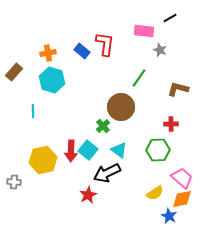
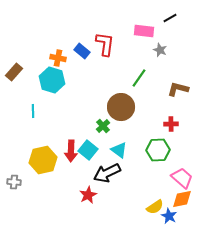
orange cross: moved 10 px right, 5 px down; rotated 21 degrees clockwise
yellow semicircle: moved 14 px down
